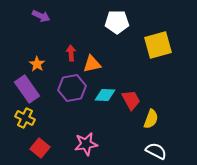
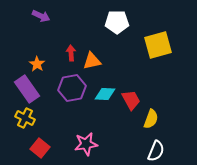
orange triangle: moved 3 px up
cyan diamond: moved 1 px up
white semicircle: rotated 85 degrees clockwise
